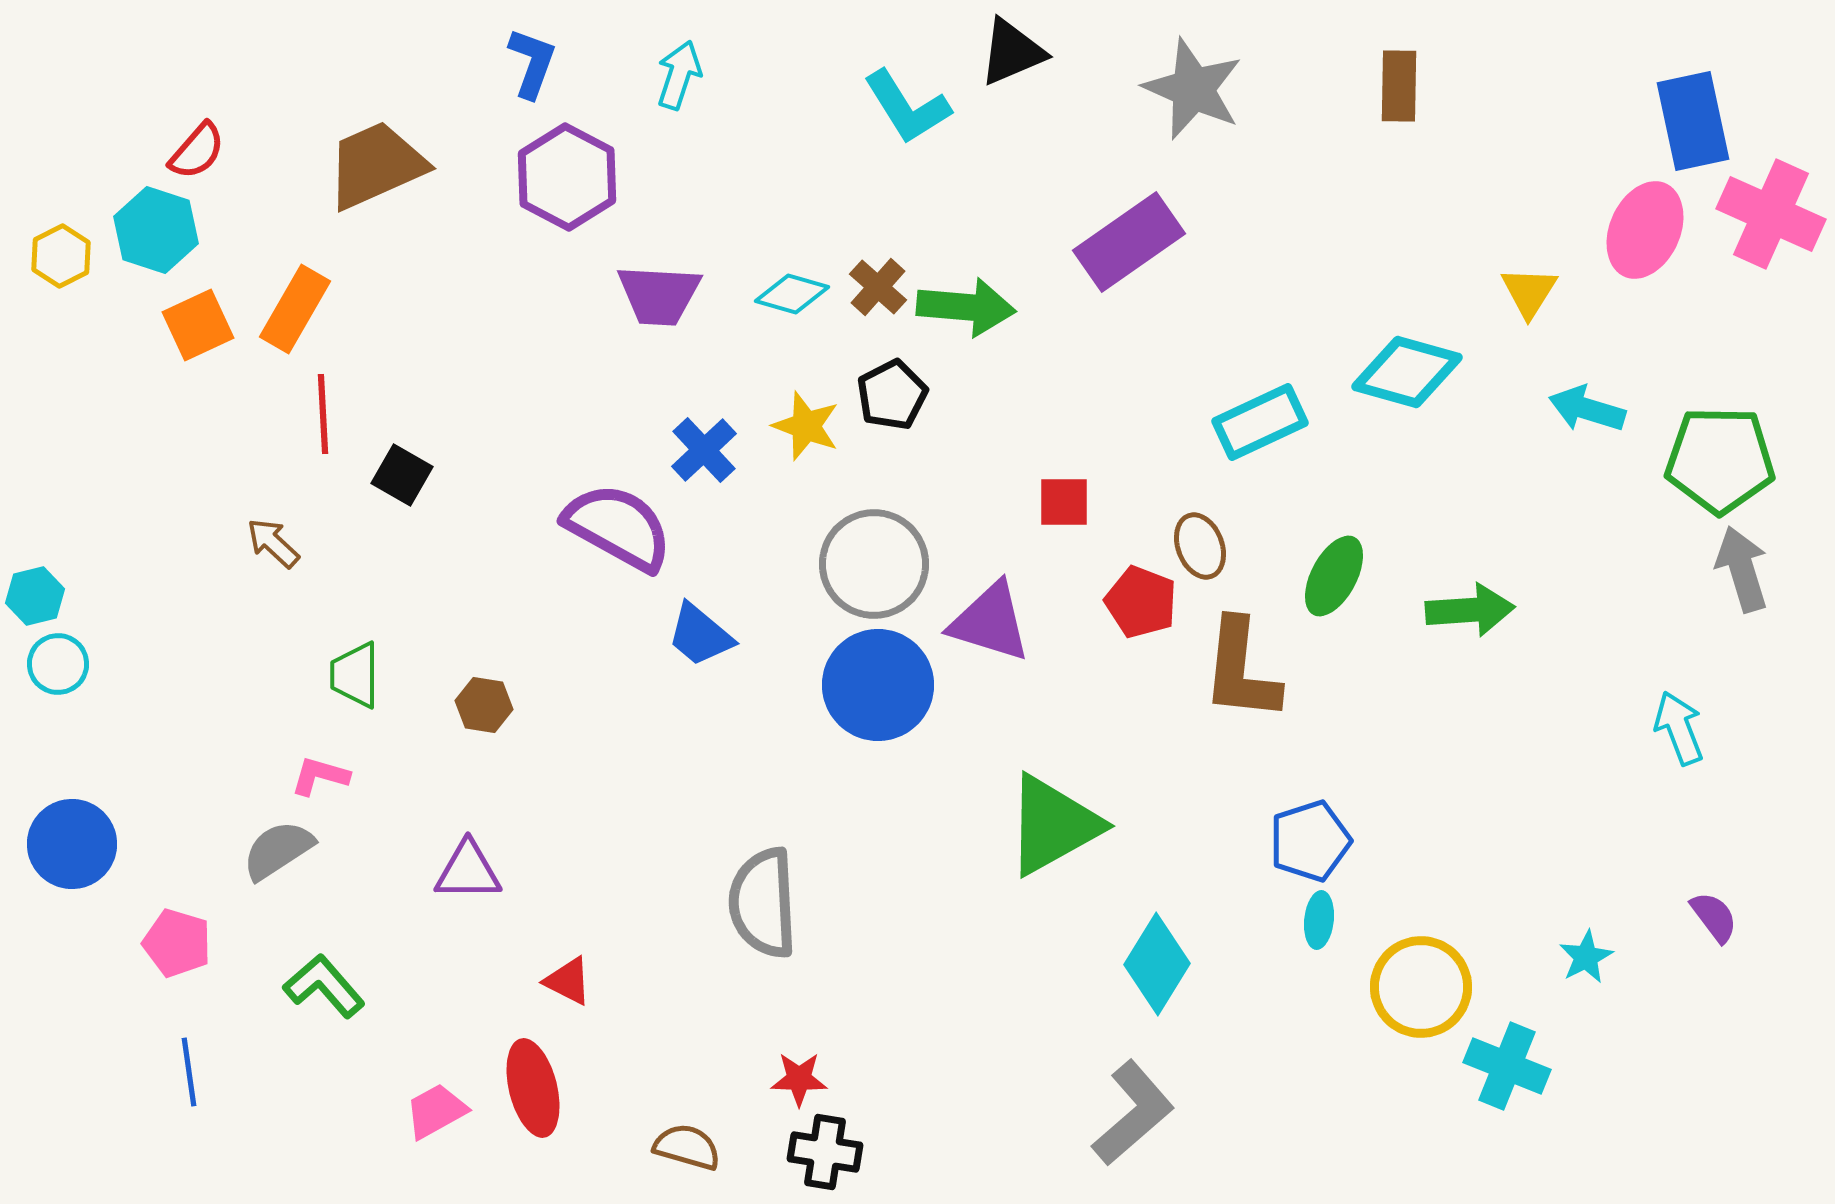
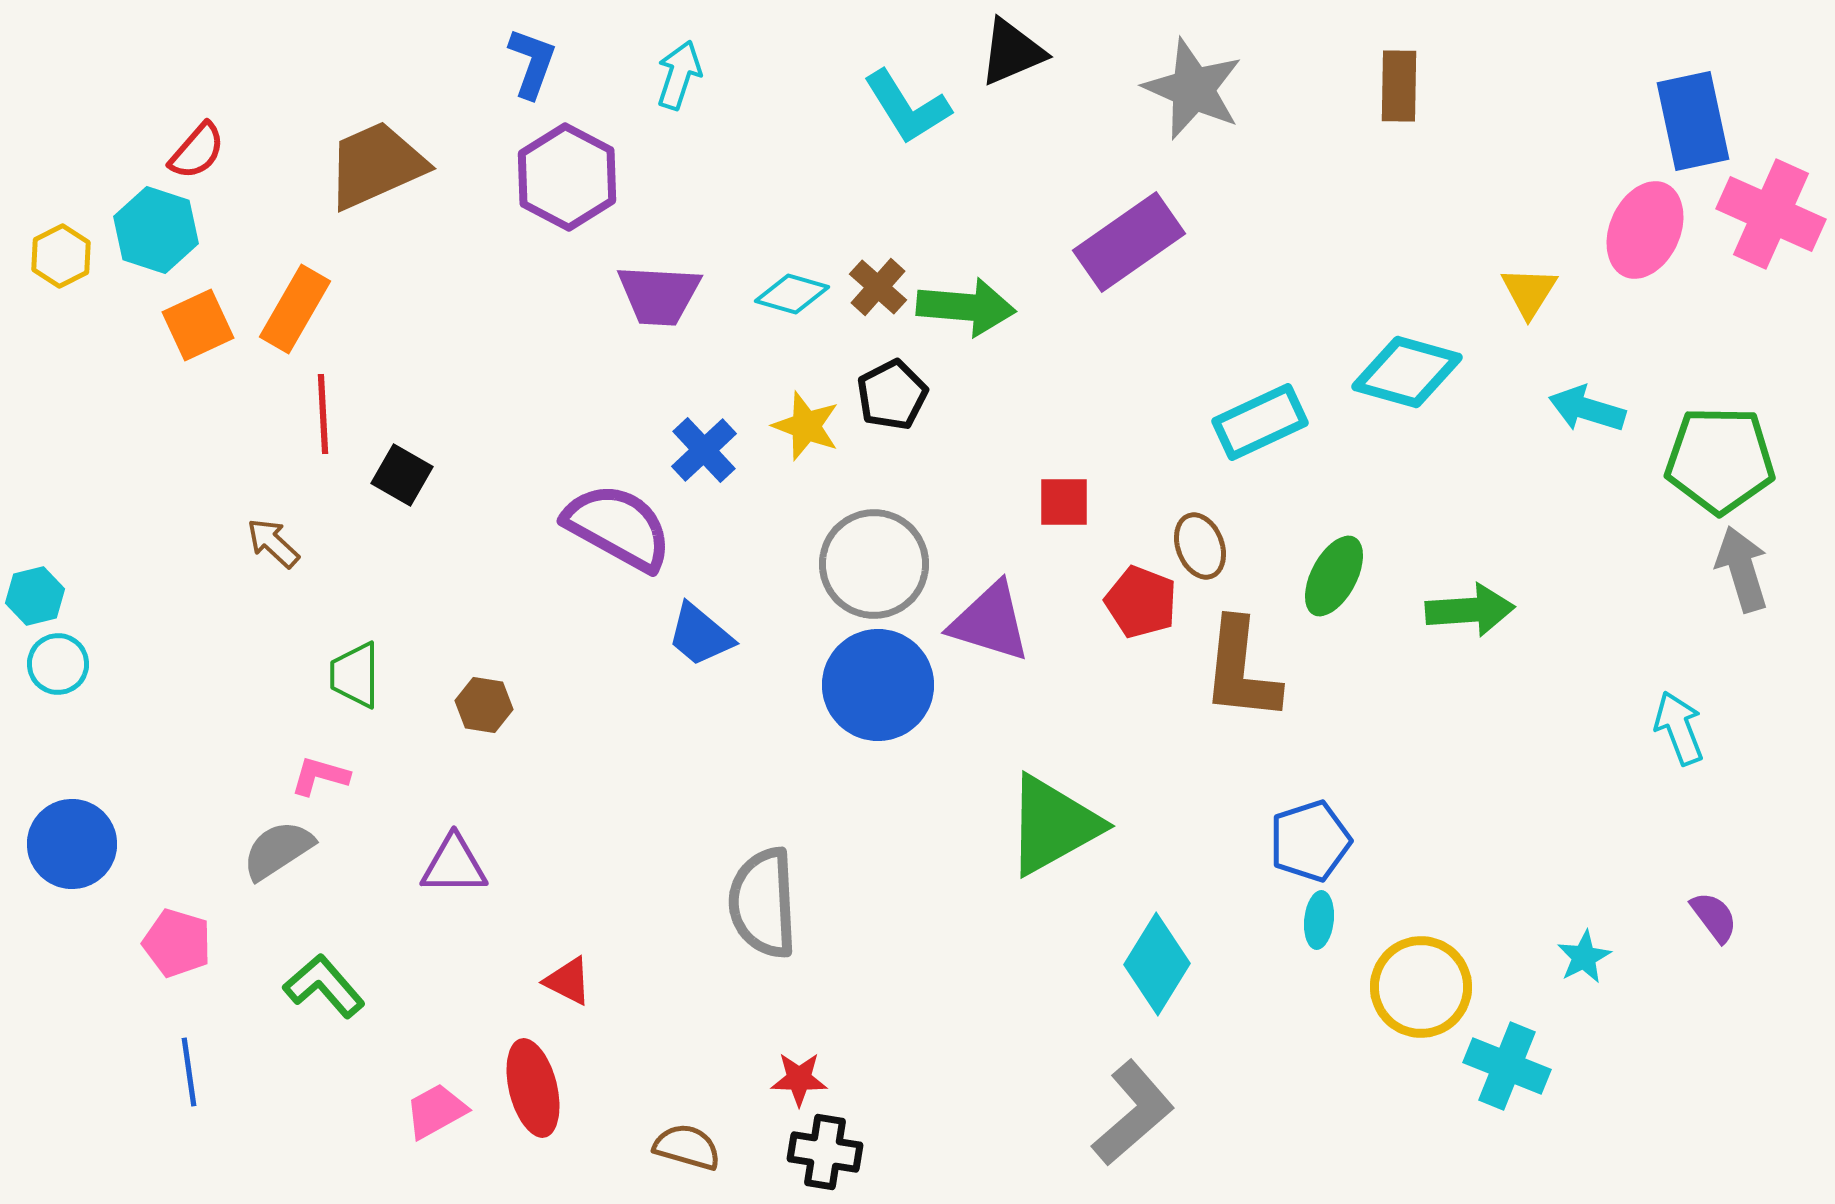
purple triangle at (468, 871): moved 14 px left, 6 px up
cyan star at (1586, 957): moved 2 px left
